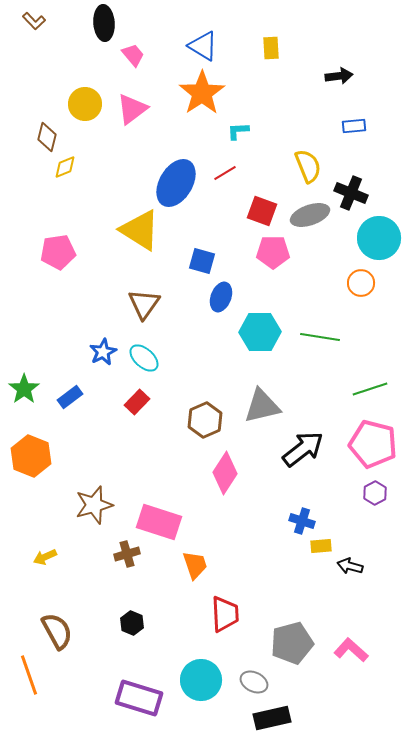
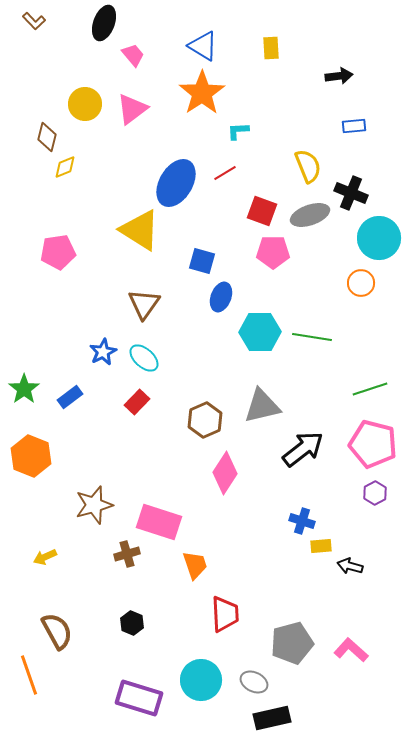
black ellipse at (104, 23): rotated 24 degrees clockwise
green line at (320, 337): moved 8 px left
